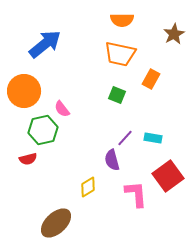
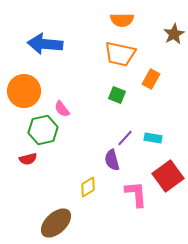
blue arrow: rotated 136 degrees counterclockwise
